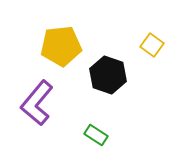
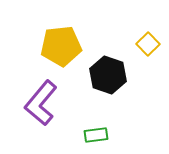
yellow square: moved 4 px left, 1 px up; rotated 10 degrees clockwise
purple L-shape: moved 4 px right
green rectangle: rotated 40 degrees counterclockwise
